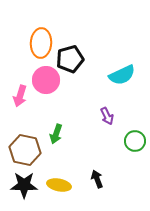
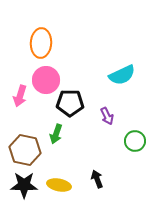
black pentagon: moved 44 px down; rotated 16 degrees clockwise
